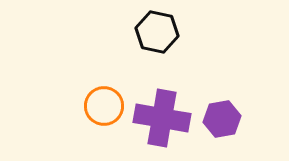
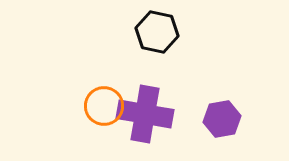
purple cross: moved 17 px left, 4 px up
